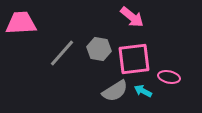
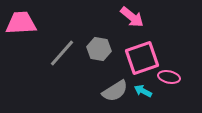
pink square: moved 8 px right, 1 px up; rotated 12 degrees counterclockwise
